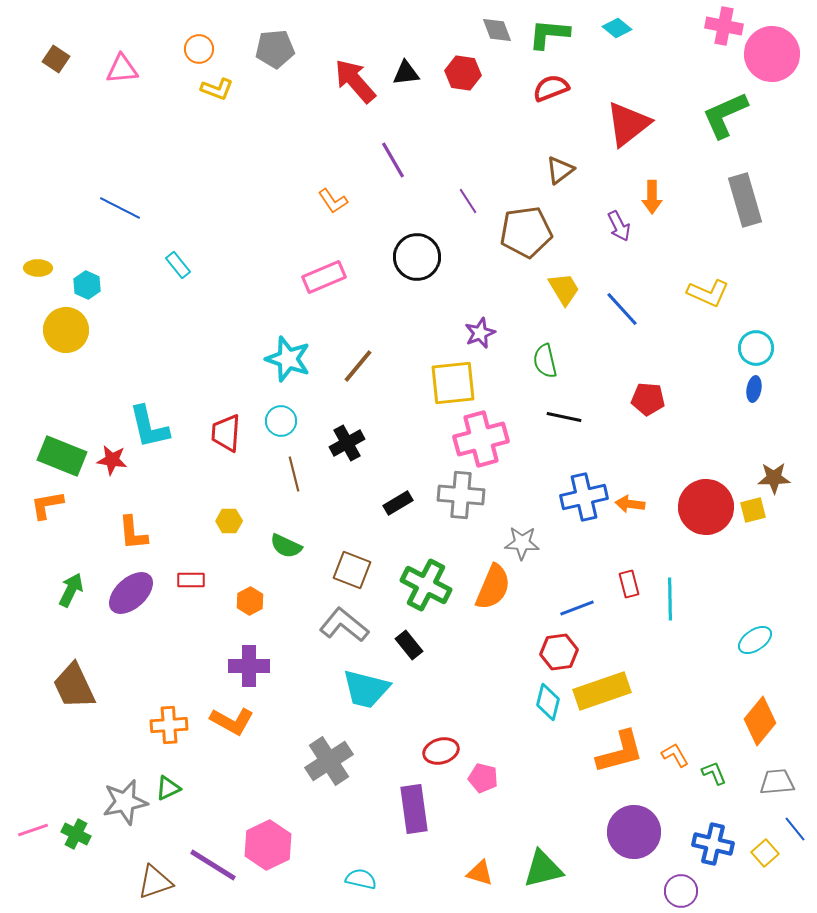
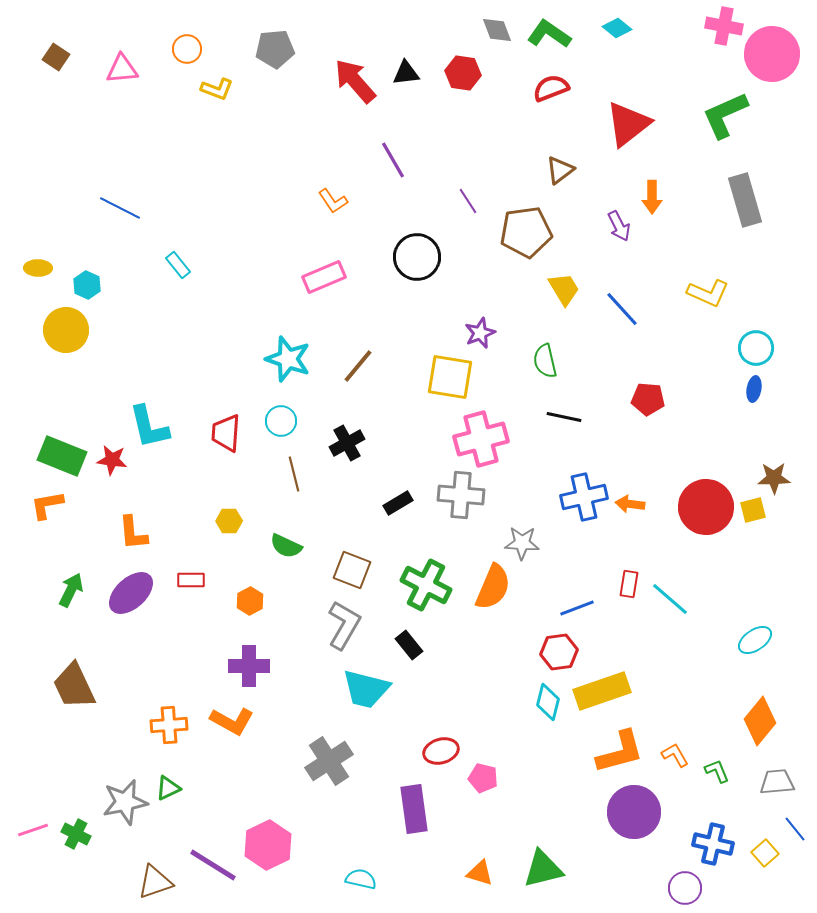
green L-shape at (549, 34): rotated 30 degrees clockwise
orange circle at (199, 49): moved 12 px left
brown square at (56, 59): moved 2 px up
yellow square at (453, 383): moved 3 px left, 6 px up; rotated 15 degrees clockwise
red rectangle at (629, 584): rotated 24 degrees clockwise
cyan line at (670, 599): rotated 48 degrees counterclockwise
gray L-shape at (344, 625): rotated 81 degrees clockwise
green L-shape at (714, 773): moved 3 px right, 2 px up
purple circle at (634, 832): moved 20 px up
purple circle at (681, 891): moved 4 px right, 3 px up
